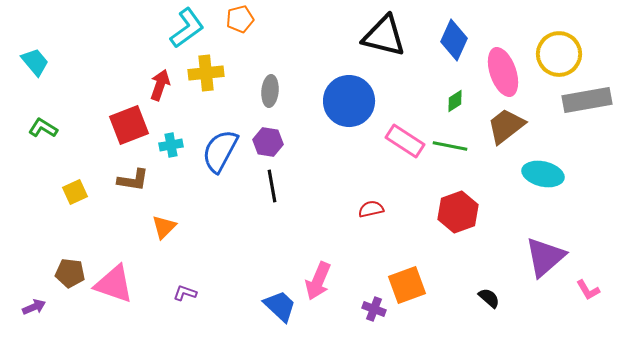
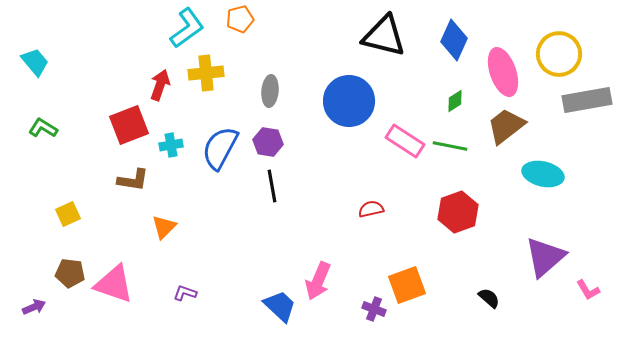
blue semicircle: moved 3 px up
yellow square: moved 7 px left, 22 px down
